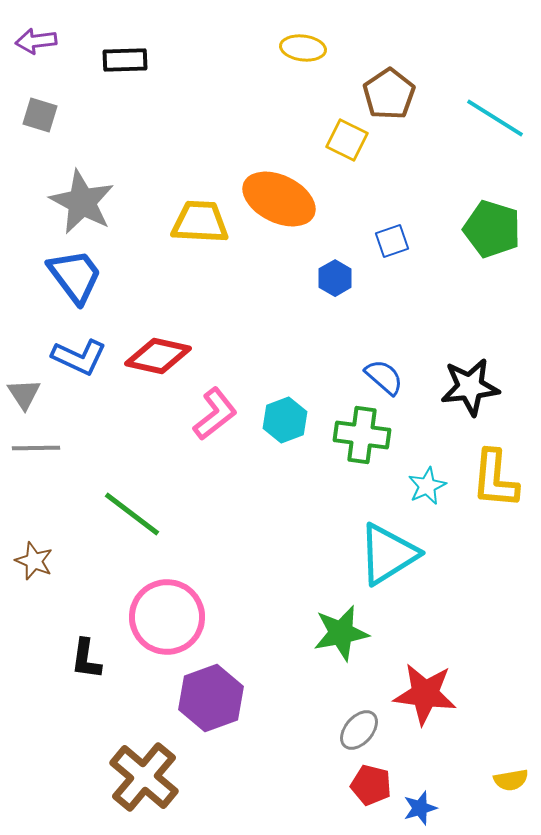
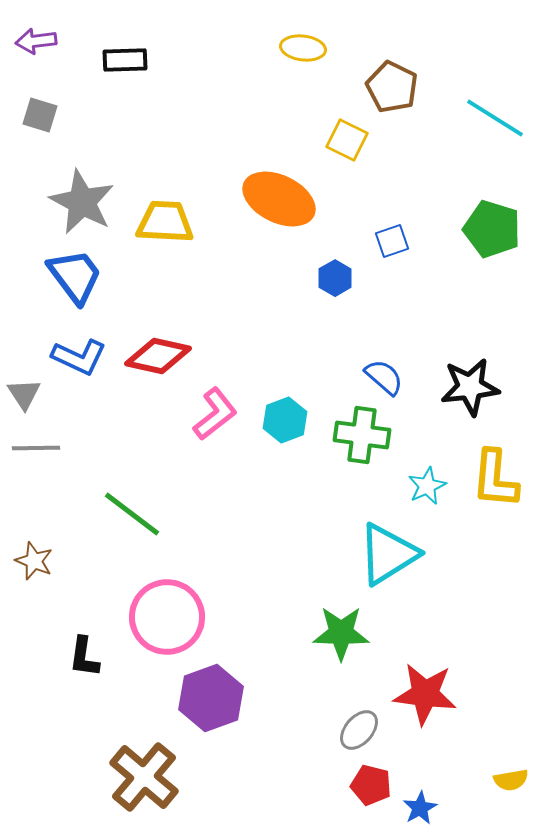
brown pentagon: moved 3 px right, 7 px up; rotated 12 degrees counterclockwise
yellow trapezoid: moved 35 px left
green star: rotated 12 degrees clockwise
black L-shape: moved 2 px left, 2 px up
blue star: rotated 12 degrees counterclockwise
